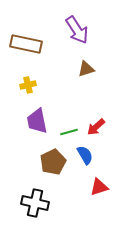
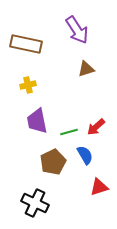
black cross: rotated 12 degrees clockwise
